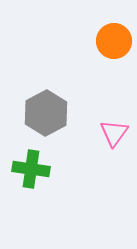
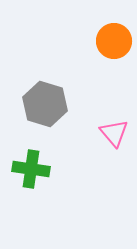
gray hexagon: moved 1 px left, 9 px up; rotated 15 degrees counterclockwise
pink triangle: rotated 16 degrees counterclockwise
